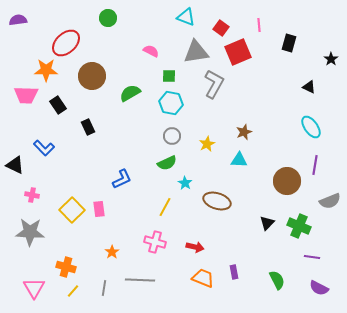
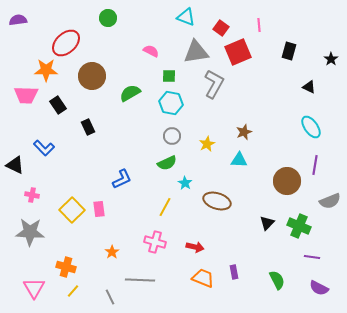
black rectangle at (289, 43): moved 8 px down
gray line at (104, 288): moved 6 px right, 9 px down; rotated 35 degrees counterclockwise
